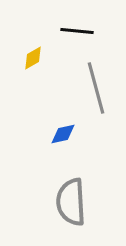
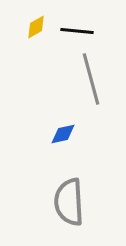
yellow diamond: moved 3 px right, 31 px up
gray line: moved 5 px left, 9 px up
gray semicircle: moved 2 px left
